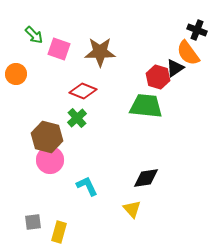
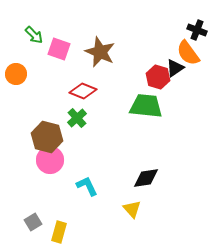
brown star: rotated 24 degrees clockwise
gray square: rotated 24 degrees counterclockwise
